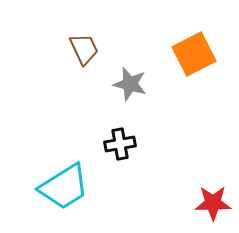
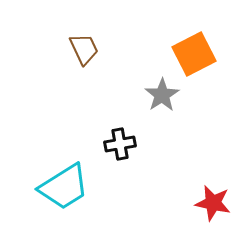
gray star: moved 32 px right, 11 px down; rotated 24 degrees clockwise
red star: rotated 12 degrees clockwise
